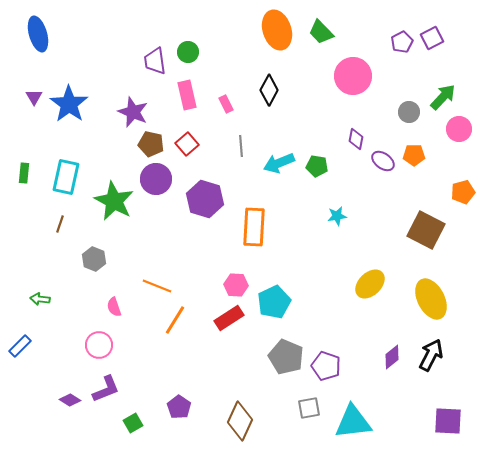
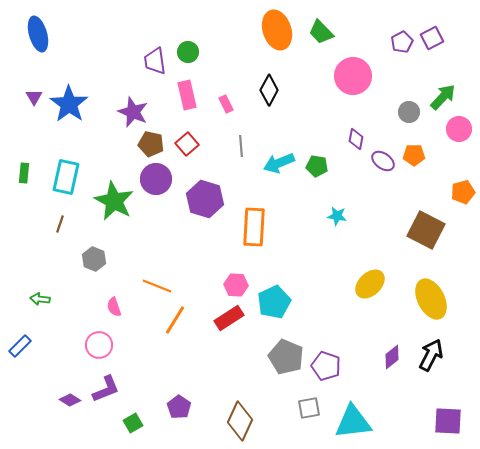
cyan star at (337, 216): rotated 18 degrees clockwise
